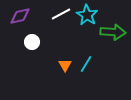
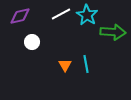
cyan line: rotated 42 degrees counterclockwise
